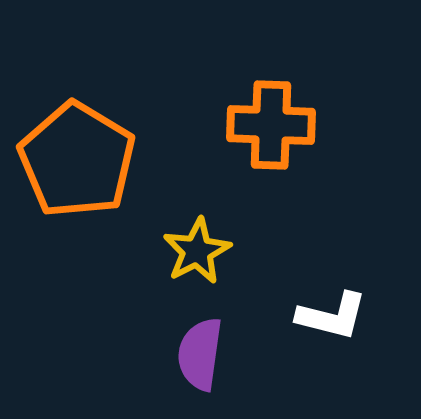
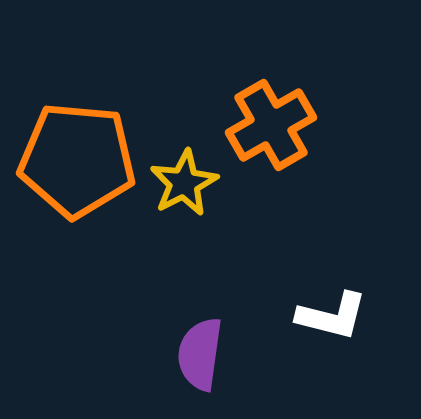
orange cross: rotated 32 degrees counterclockwise
orange pentagon: rotated 26 degrees counterclockwise
yellow star: moved 13 px left, 68 px up
